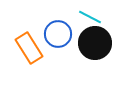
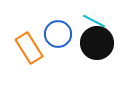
cyan line: moved 4 px right, 4 px down
black circle: moved 2 px right
